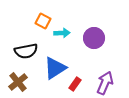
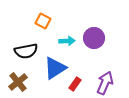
cyan arrow: moved 5 px right, 8 px down
